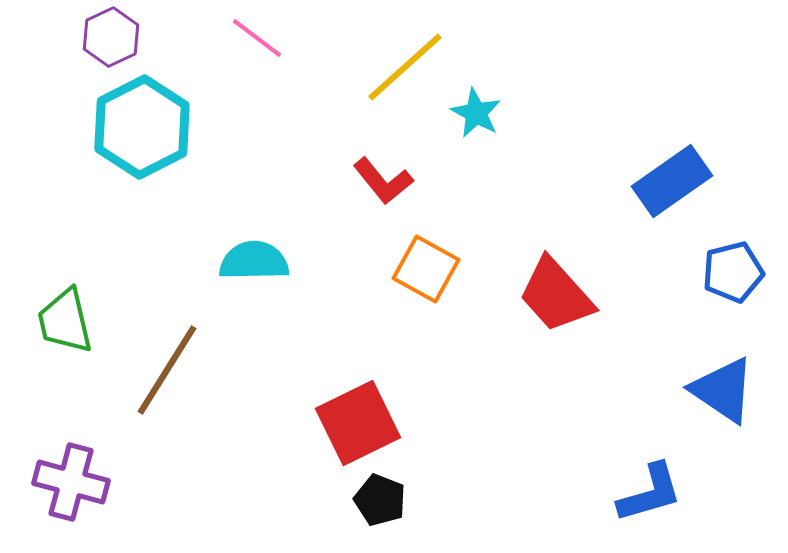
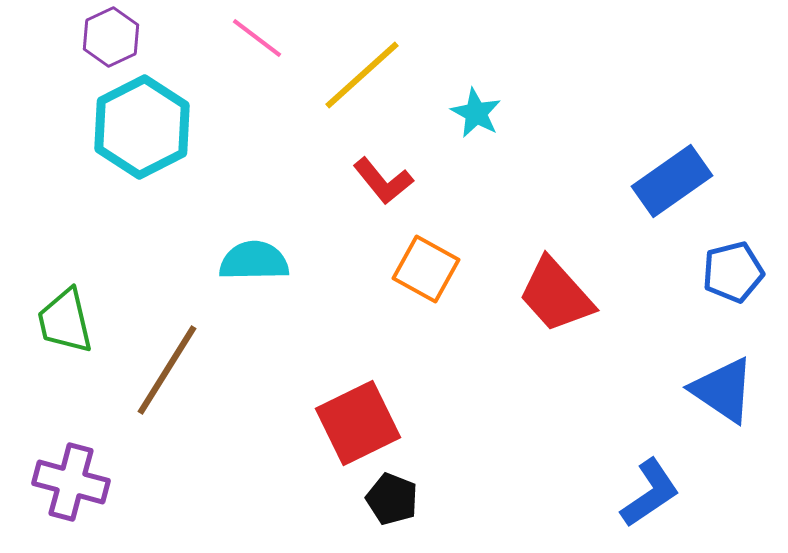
yellow line: moved 43 px left, 8 px down
blue L-shape: rotated 18 degrees counterclockwise
black pentagon: moved 12 px right, 1 px up
